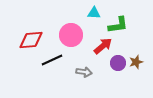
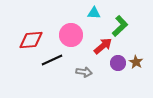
green L-shape: moved 2 px right, 1 px down; rotated 35 degrees counterclockwise
brown star: rotated 24 degrees counterclockwise
